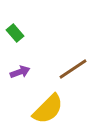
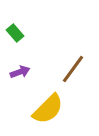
brown line: rotated 20 degrees counterclockwise
